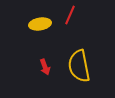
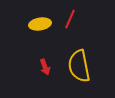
red line: moved 4 px down
